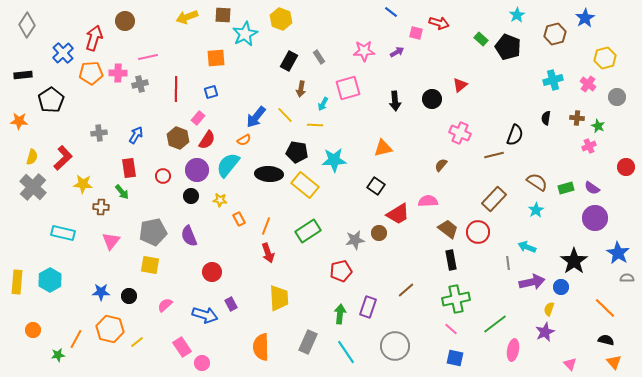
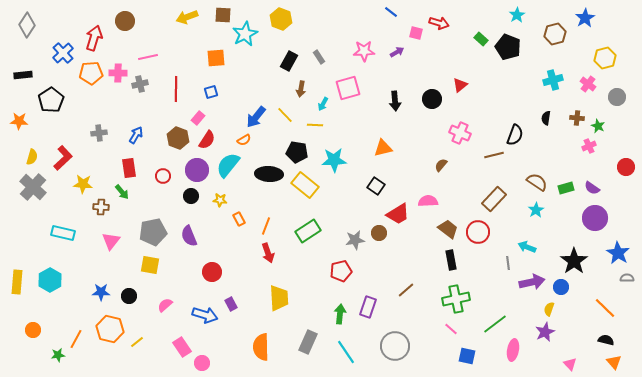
blue square at (455, 358): moved 12 px right, 2 px up
